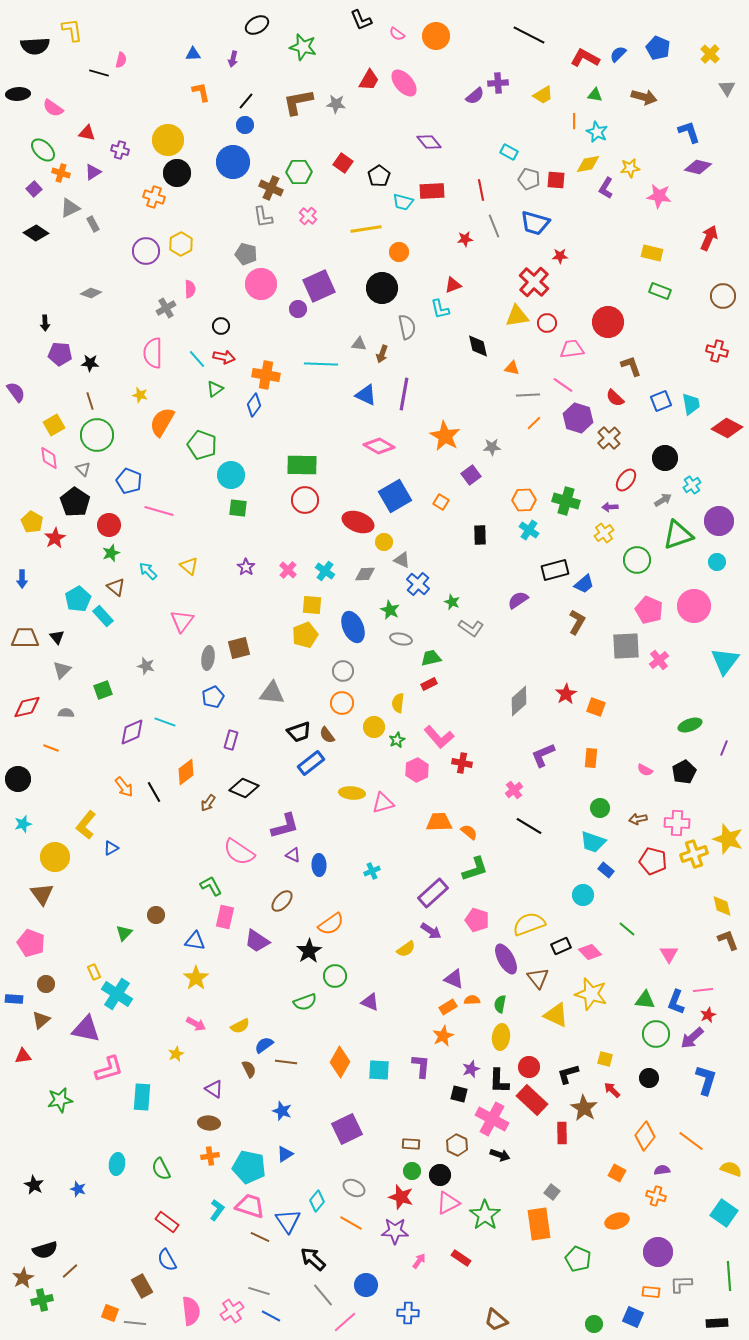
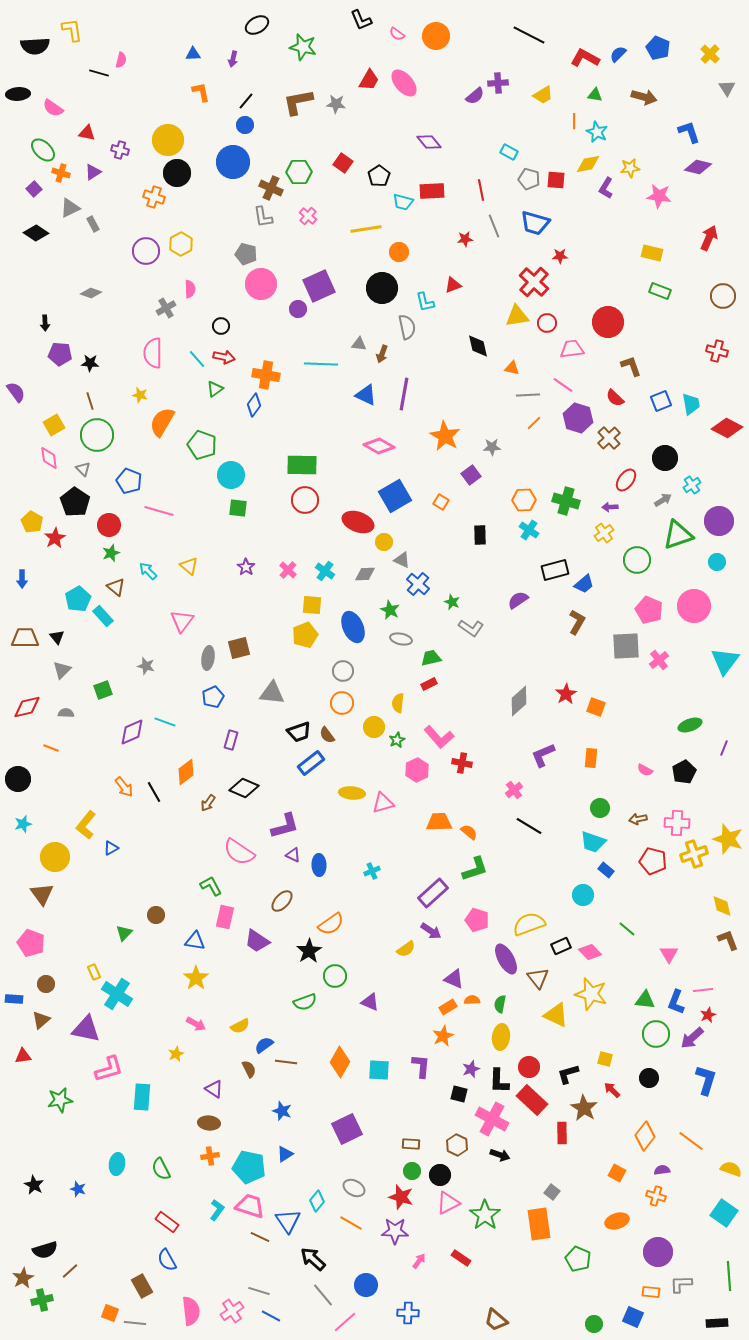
cyan L-shape at (440, 309): moved 15 px left, 7 px up
